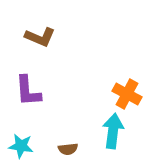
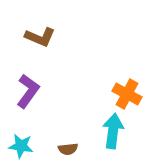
purple L-shape: rotated 140 degrees counterclockwise
